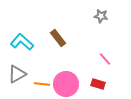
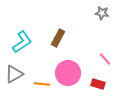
gray star: moved 1 px right, 3 px up
brown rectangle: rotated 66 degrees clockwise
cyan L-shape: rotated 105 degrees clockwise
gray triangle: moved 3 px left
pink circle: moved 2 px right, 11 px up
